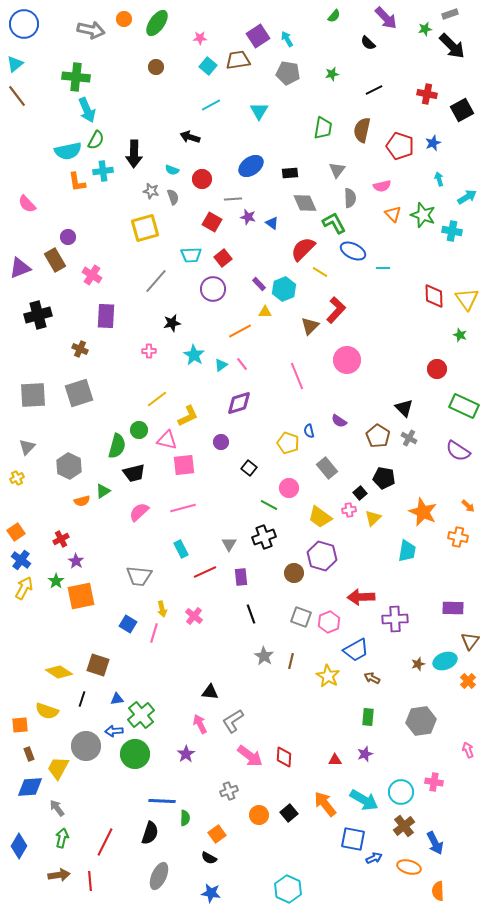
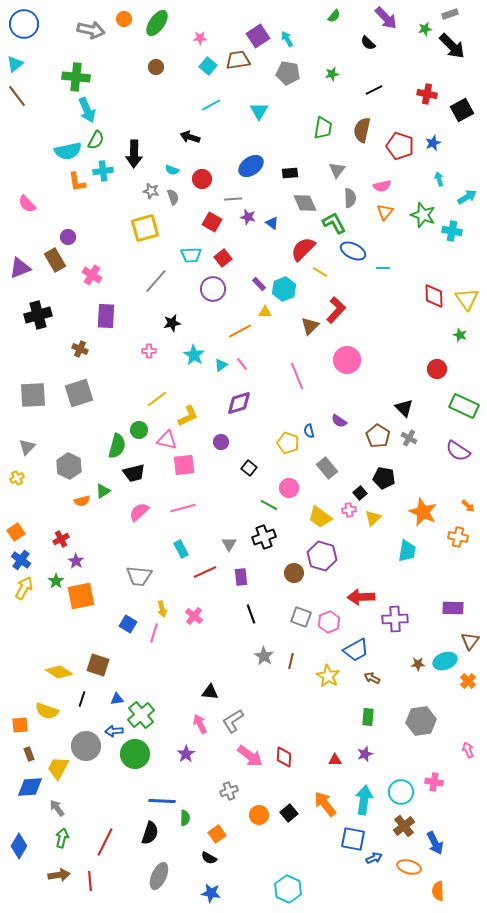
orange triangle at (393, 214): moved 8 px left, 2 px up; rotated 24 degrees clockwise
brown star at (418, 664): rotated 16 degrees clockwise
cyan arrow at (364, 800): rotated 112 degrees counterclockwise
